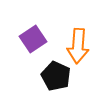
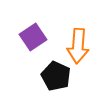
purple square: moved 2 px up
